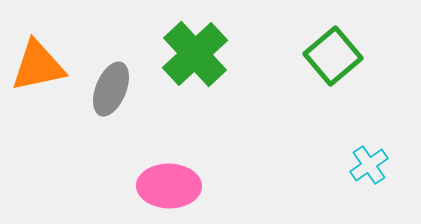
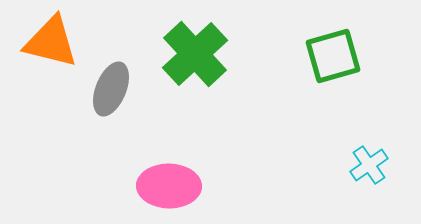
green square: rotated 24 degrees clockwise
orange triangle: moved 13 px right, 24 px up; rotated 26 degrees clockwise
